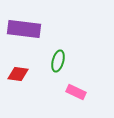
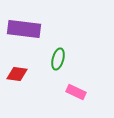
green ellipse: moved 2 px up
red diamond: moved 1 px left
